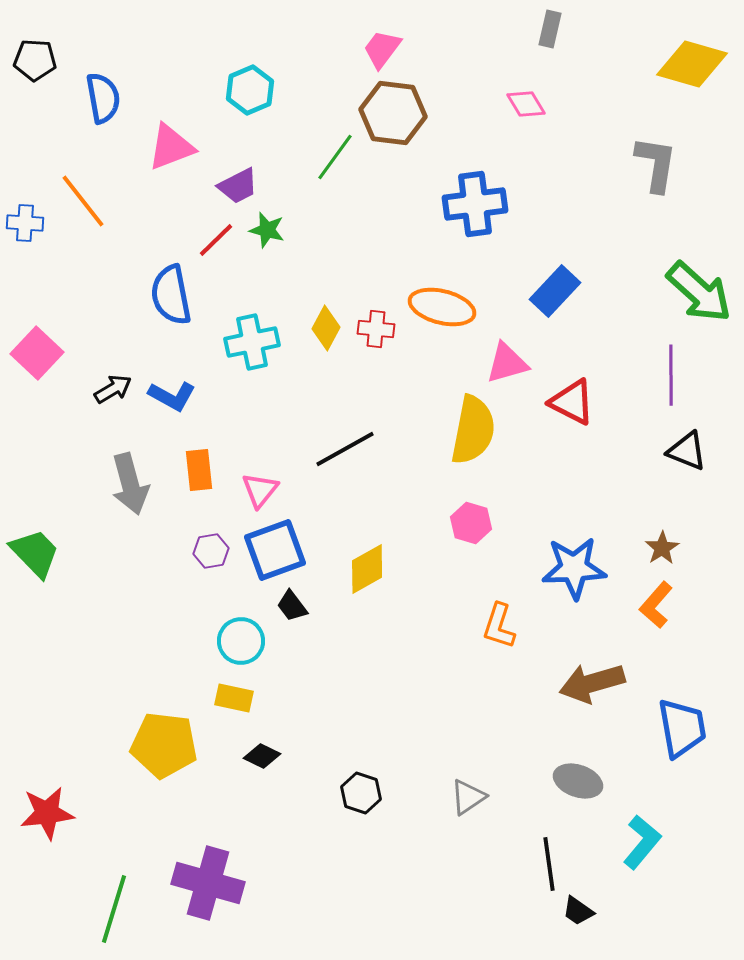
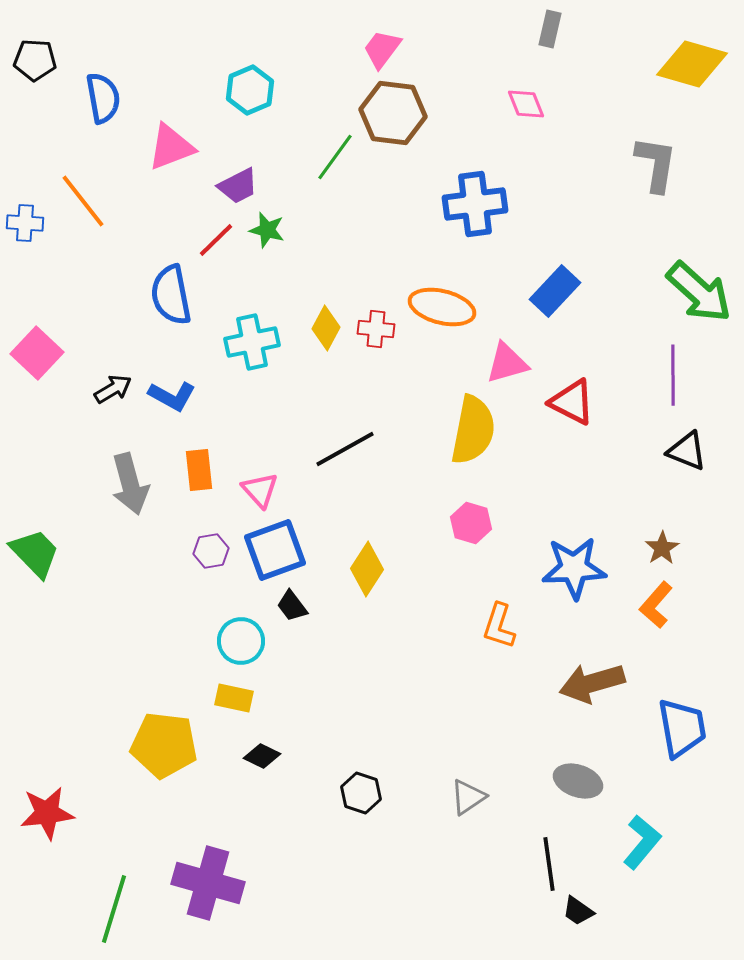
pink diamond at (526, 104): rotated 9 degrees clockwise
purple line at (671, 375): moved 2 px right
pink triangle at (260, 490): rotated 21 degrees counterclockwise
yellow diamond at (367, 569): rotated 28 degrees counterclockwise
